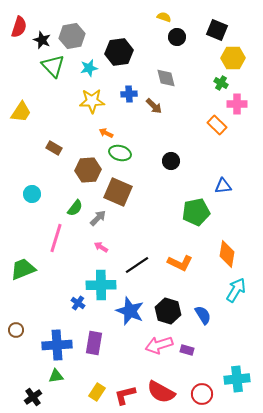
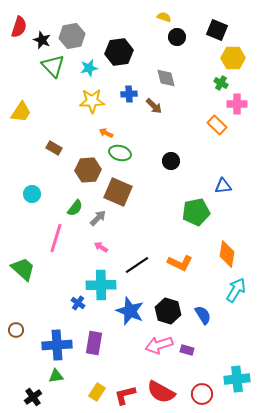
green trapezoid at (23, 269): rotated 64 degrees clockwise
